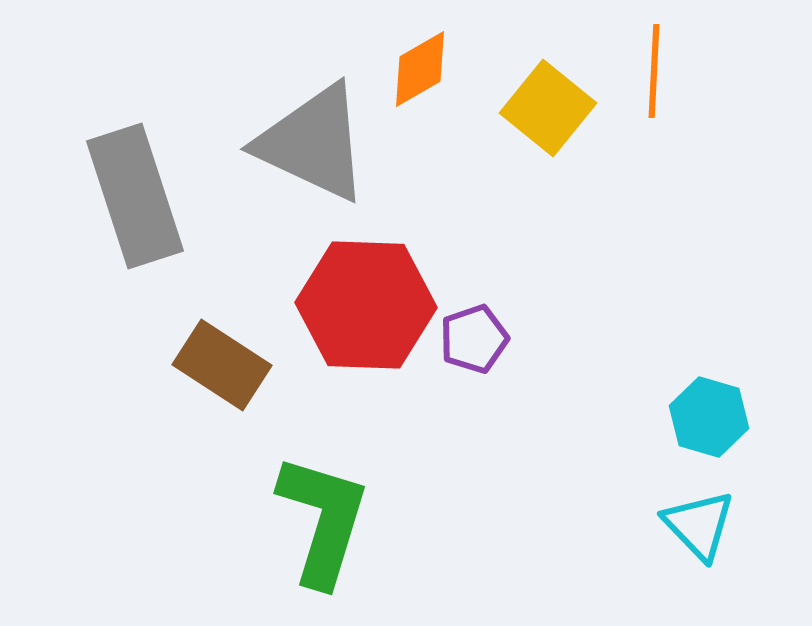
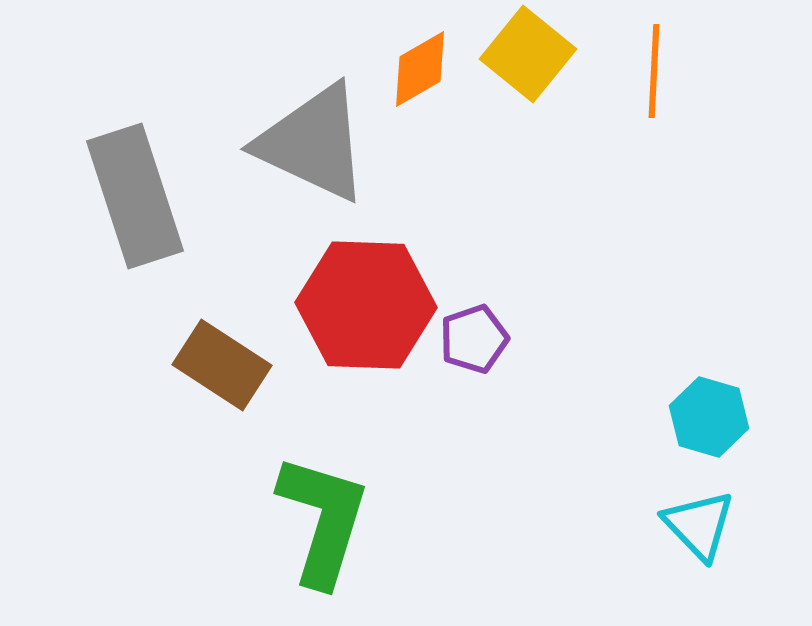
yellow square: moved 20 px left, 54 px up
